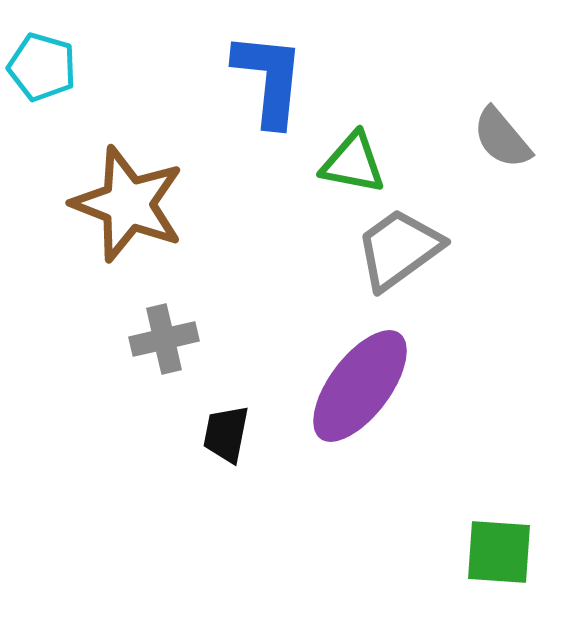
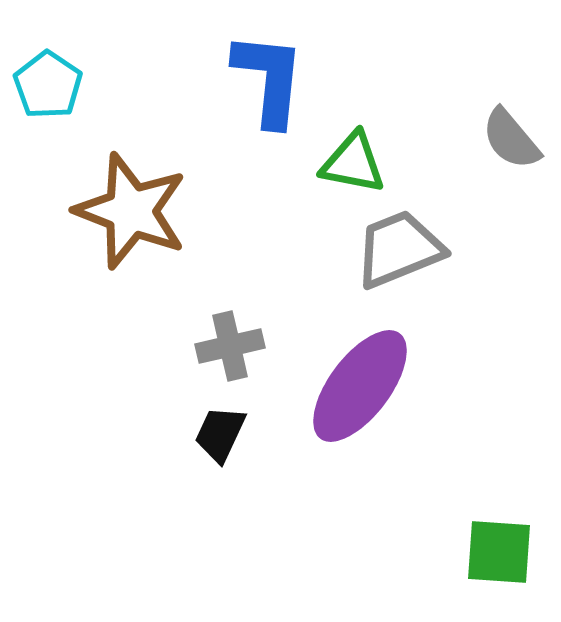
cyan pentagon: moved 6 px right, 18 px down; rotated 18 degrees clockwise
gray semicircle: moved 9 px right, 1 px down
brown star: moved 3 px right, 7 px down
gray trapezoid: rotated 14 degrees clockwise
gray cross: moved 66 px right, 7 px down
black trapezoid: moved 6 px left; rotated 14 degrees clockwise
